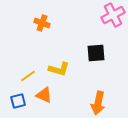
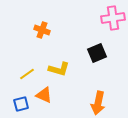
pink cross: moved 3 px down; rotated 20 degrees clockwise
orange cross: moved 7 px down
black square: moved 1 px right; rotated 18 degrees counterclockwise
yellow line: moved 1 px left, 2 px up
blue square: moved 3 px right, 3 px down
